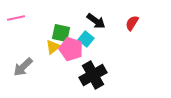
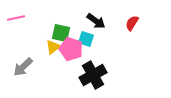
cyan square: rotated 21 degrees counterclockwise
